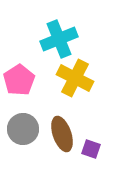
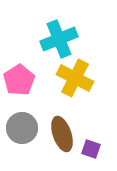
gray circle: moved 1 px left, 1 px up
